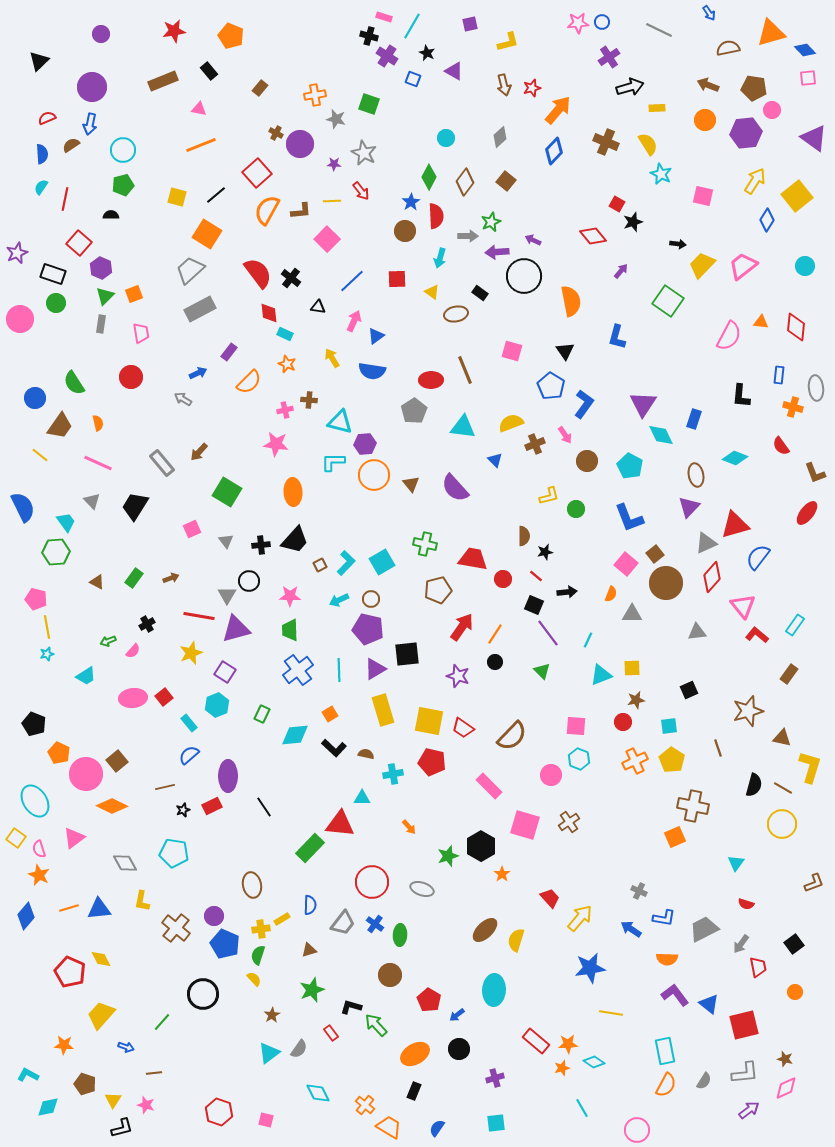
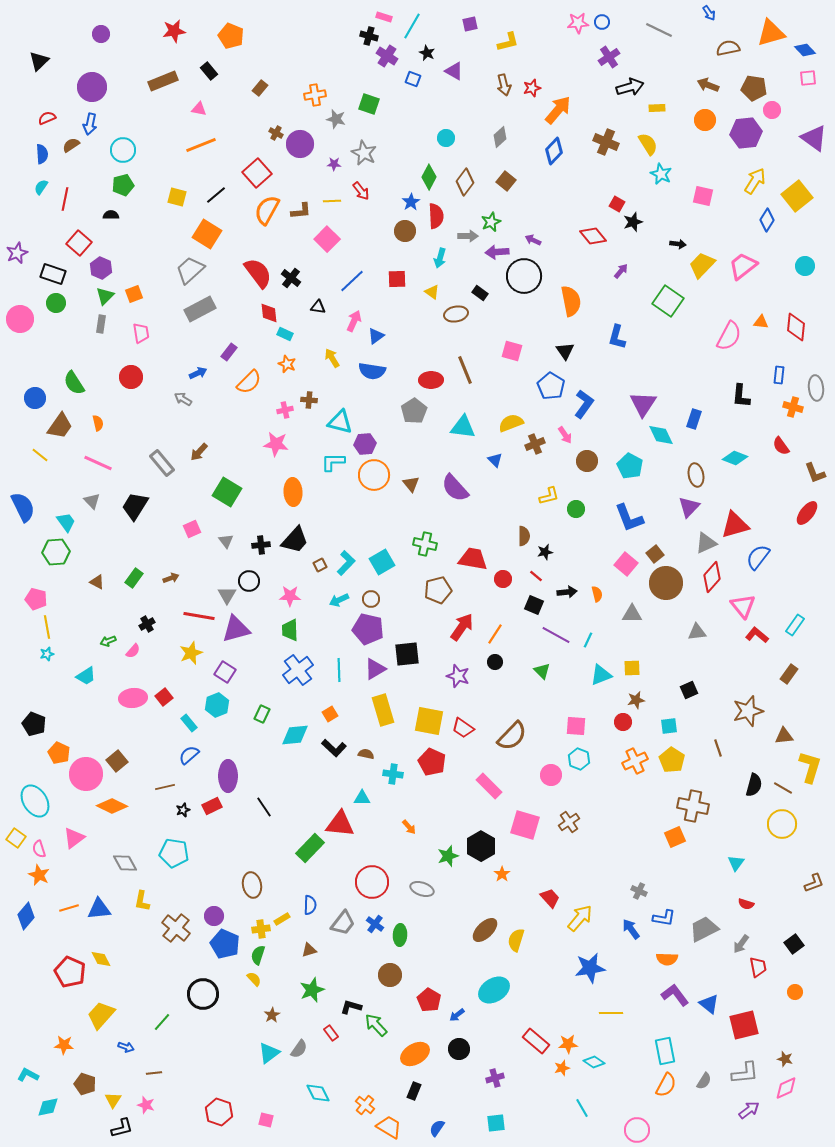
orange semicircle at (611, 594): moved 14 px left; rotated 35 degrees counterclockwise
purple line at (548, 633): moved 8 px right, 2 px down; rotated 24 degrees counterclockwise
brown triangle at (782, 738): moved 2 px right, 2 px up; rotated 18 degrees counterclockwise
red pentagon at (432, 762): rotated 12 degrees clockwise
cyan cross at (393, 774): rotated 18 degrees clockwise
blue arrow at (631, 929): rotated 20 degrees clockwise
cyan ellipse at (494, 990): rotated 56 degrees clockwise
yellow line at (611, 1013): rotated 10 degrees counterclockwise
